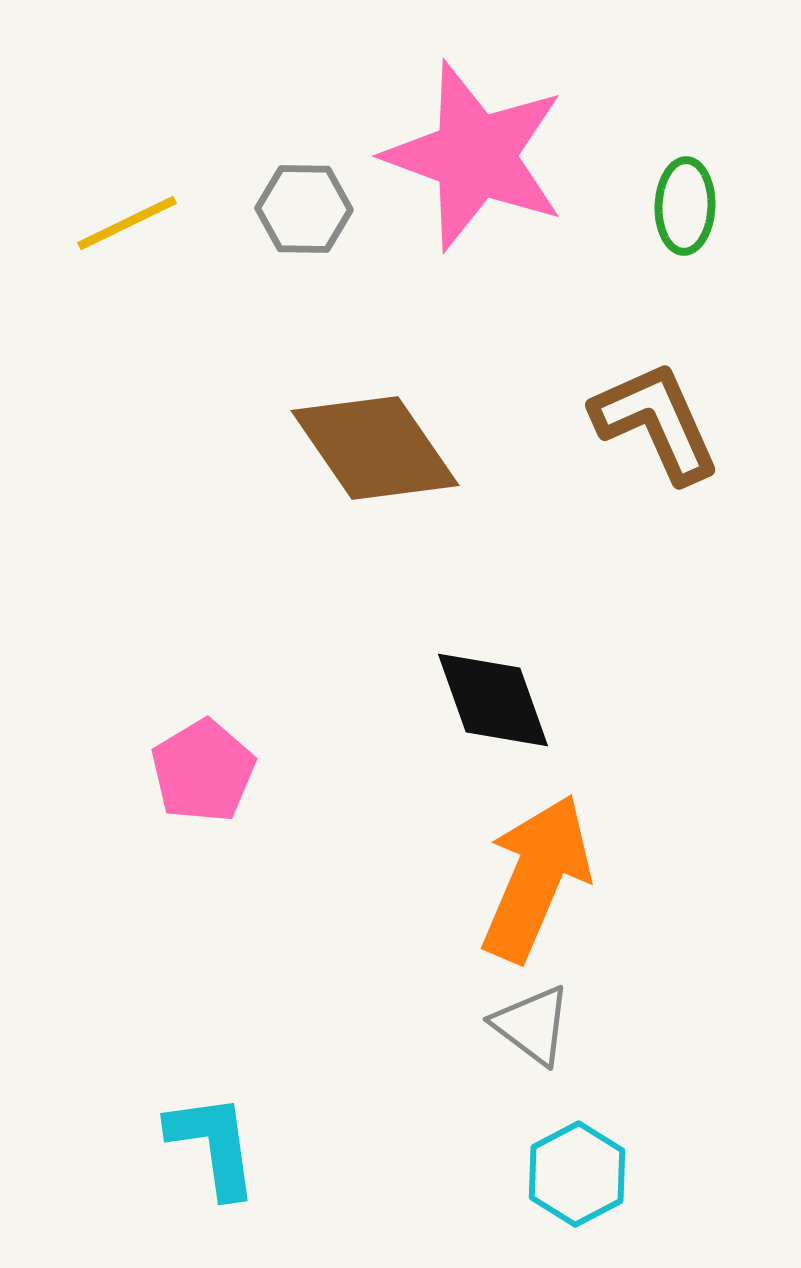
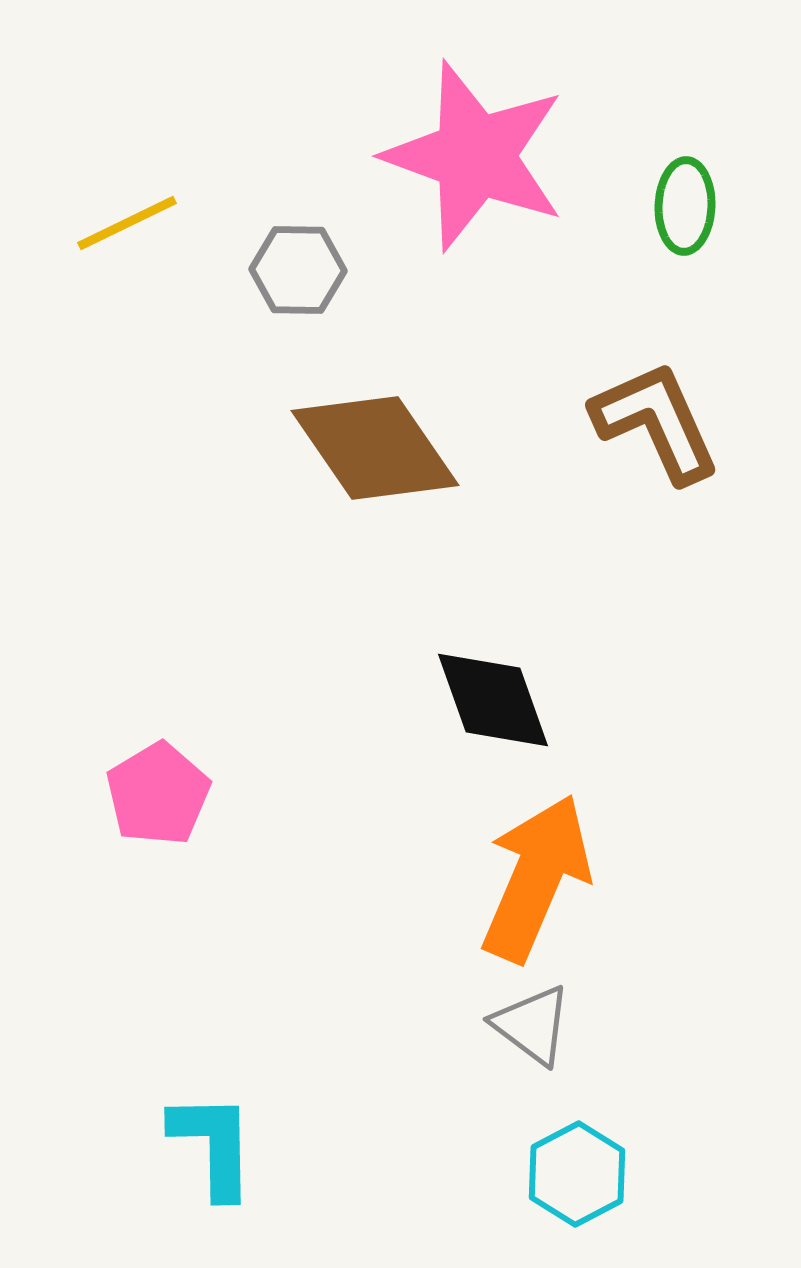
gray hexagon: moved 6 px left, 61 px down
pink pentagon: moved 45 px left, 23 px down
cyan L-shape: rotated 7 degrees clockwise
